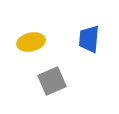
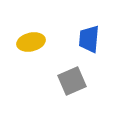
gray square: moved 20 px right
